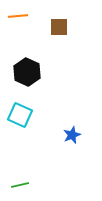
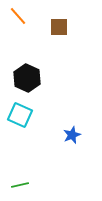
orange line: rotated 54 degrees clockwise
black hexagon: moved 6 px down
